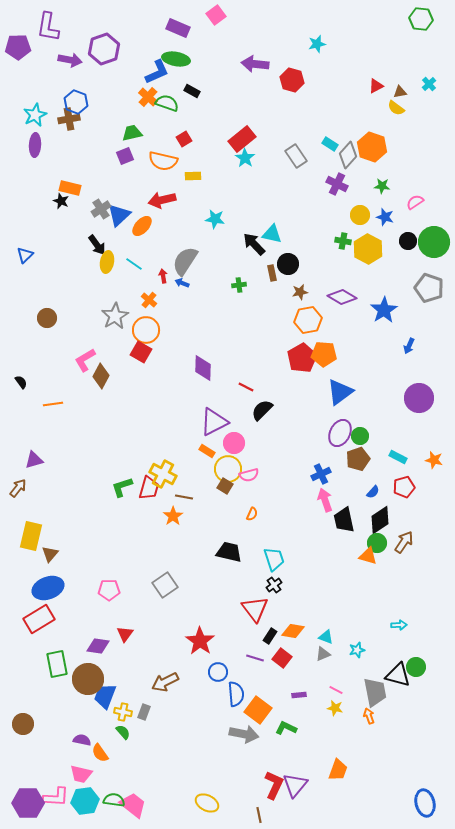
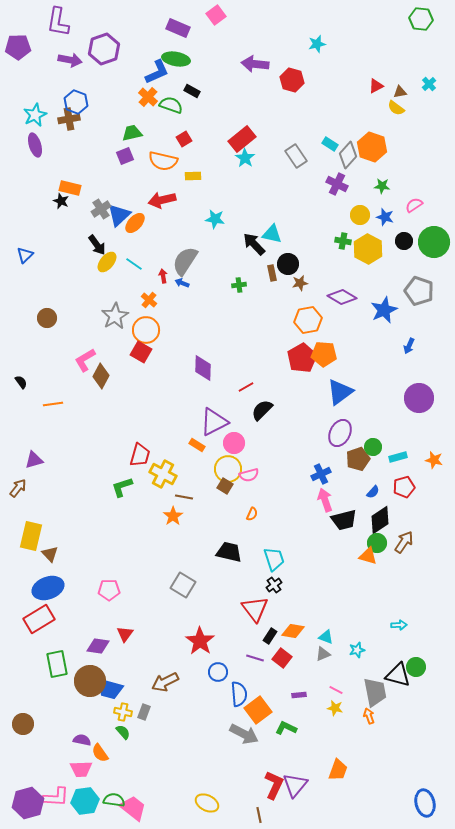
purple L-shape at (48, 27): moved 10 px right, 5 px up
green semicircle at (167, 103): moved 4 px right, 2 px down
purple ellipse at (35, 145): rotated 20 degrees counterclockwise
pink semicircle at (415, 202): moved 1 px left, 3 px down
orange ellipse at (142, 226): moved 7 px left, 3 px up
black circle at (408, 241): moved 4 px left
yellow ellipse at (107, 262): rotated 30 degrees clockwise
gray pentagon at (429, 288): moved 10 px left, 3 px down
brown star at (300, 292): moved 9 px up
blue star at (384, 310): rotated 8 degrees clockwise
red line at (246, 387): rotated 56 degrees counterclockwise
green circle at (360, 436): moved 13 px right, 11 px down
orange rectangle at (207, 451): moved 10 px left, 6 px up
cyan rectangle at (398, 457): rotated 42 degrees counterclockwise
red trapezoid at (149, 488): moved 9 px left, 33 px up
black trapezoid at (344, 520): rotated 92 degrees counterclockwise
brown triangle at (50, 554): rotated 24 degrees counterclockwise
gray square at (165, 585): moved 18 px right; rotated 25 degrees counterclockwise
brown circle at (88, 679): moved 2 px right, 2 px down
blue semicircle at (236, 694): moved 3 px right
blue trapezoid at (105, 696): moved 5 px right, 7 px up; rotated 96 degrees counterclockwise
orange square at (258, 710): rotated 16 degrees clockwise
gray arrow at (244, 734): rotated 16 degrees clockwise
pink trapezoid at (81, 774): moved 5 px up; rotated 15 degrees counterclockwise
purple hexagon at (28, 803): rotated 16 degrees counterclockwise
pink trapezoid at (133, 805): moved 3 px down
